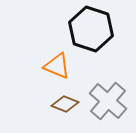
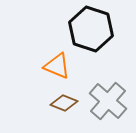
brown diamond: moved 1 px left, 1 px up
